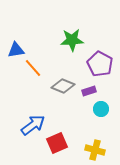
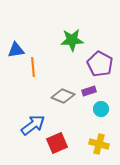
orange line: moved 1 px up; rotated 36 degrees clockwise
gray diamond: moved 10 px down
yellow cross: moved 4 px right, 6 px up
